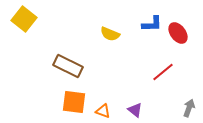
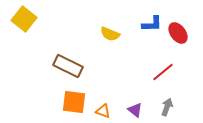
gray arrow: moved 22 px left, 1 px up
